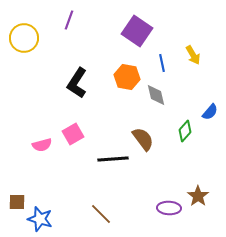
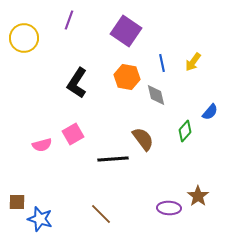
purple square: moved 11 px left
yellow arrow: moved 7 px down; rotated 66 degrees clockwise
